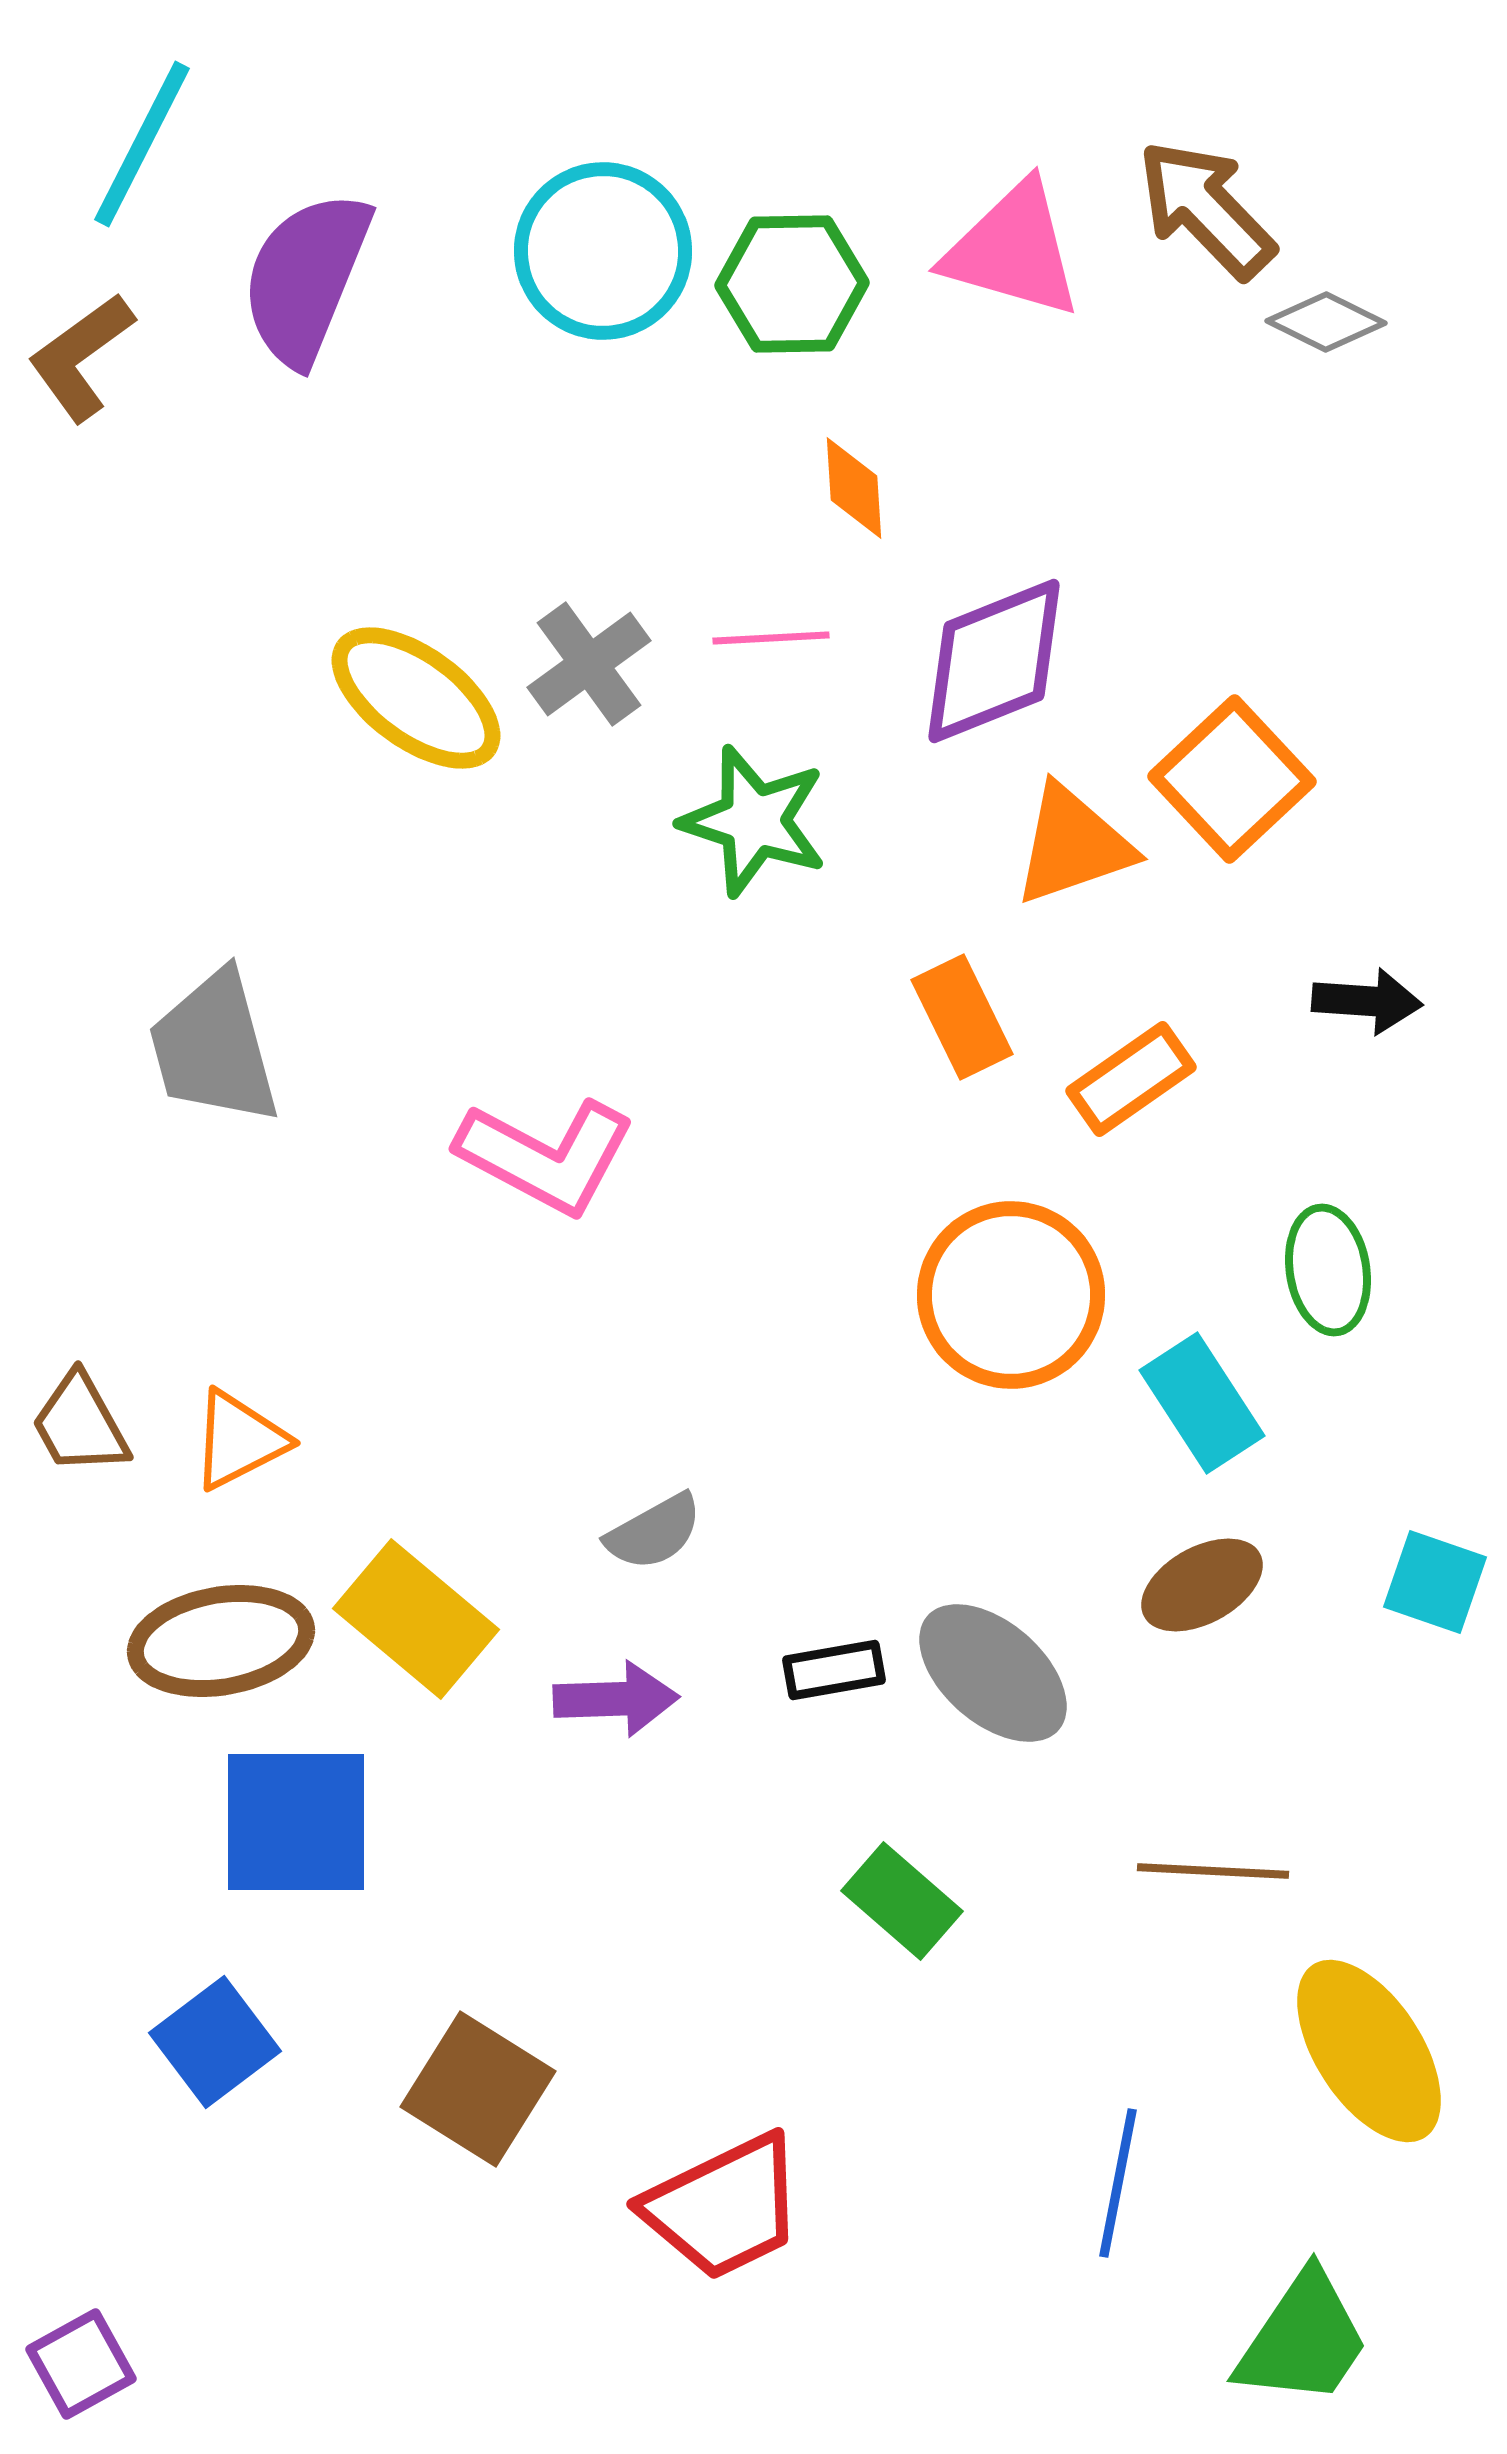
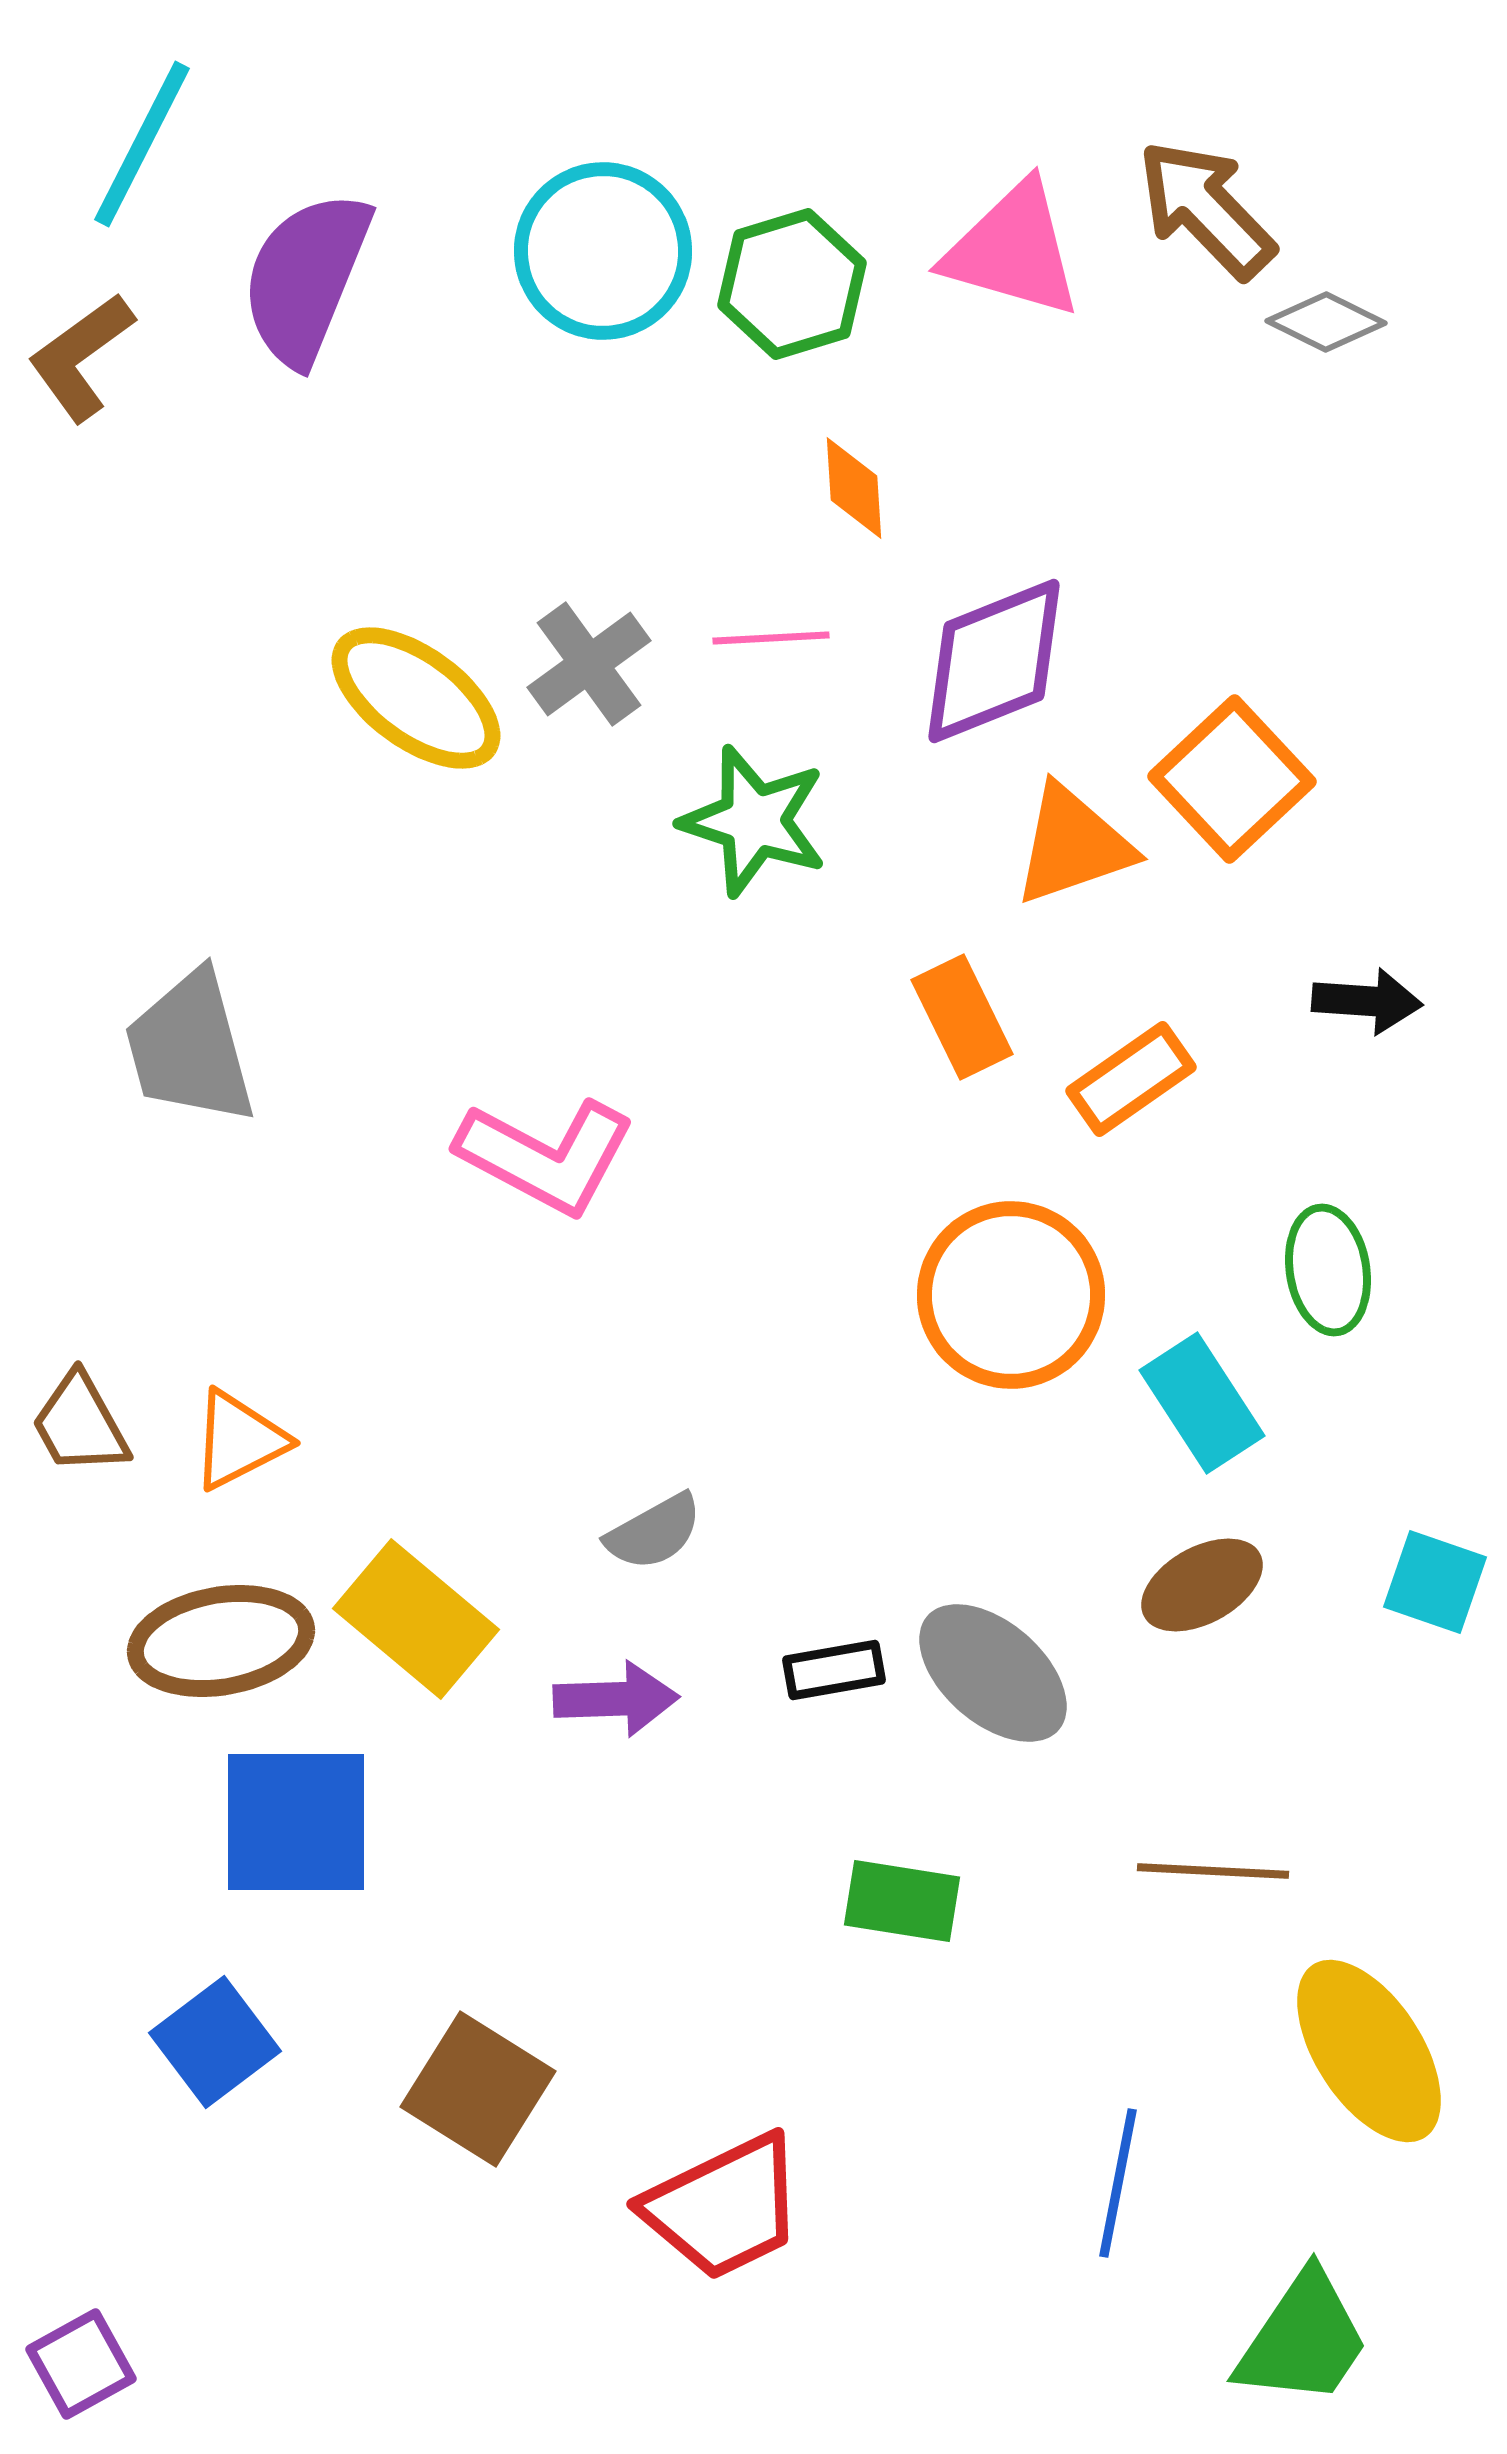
green hexagon at (792, 284): rotated 16 degrees counterclockwise
gray trapezoid at (214, 1048): moved 24 px left
green rectangle at (902, 1901): rotated 32 degrees counterclockwise
